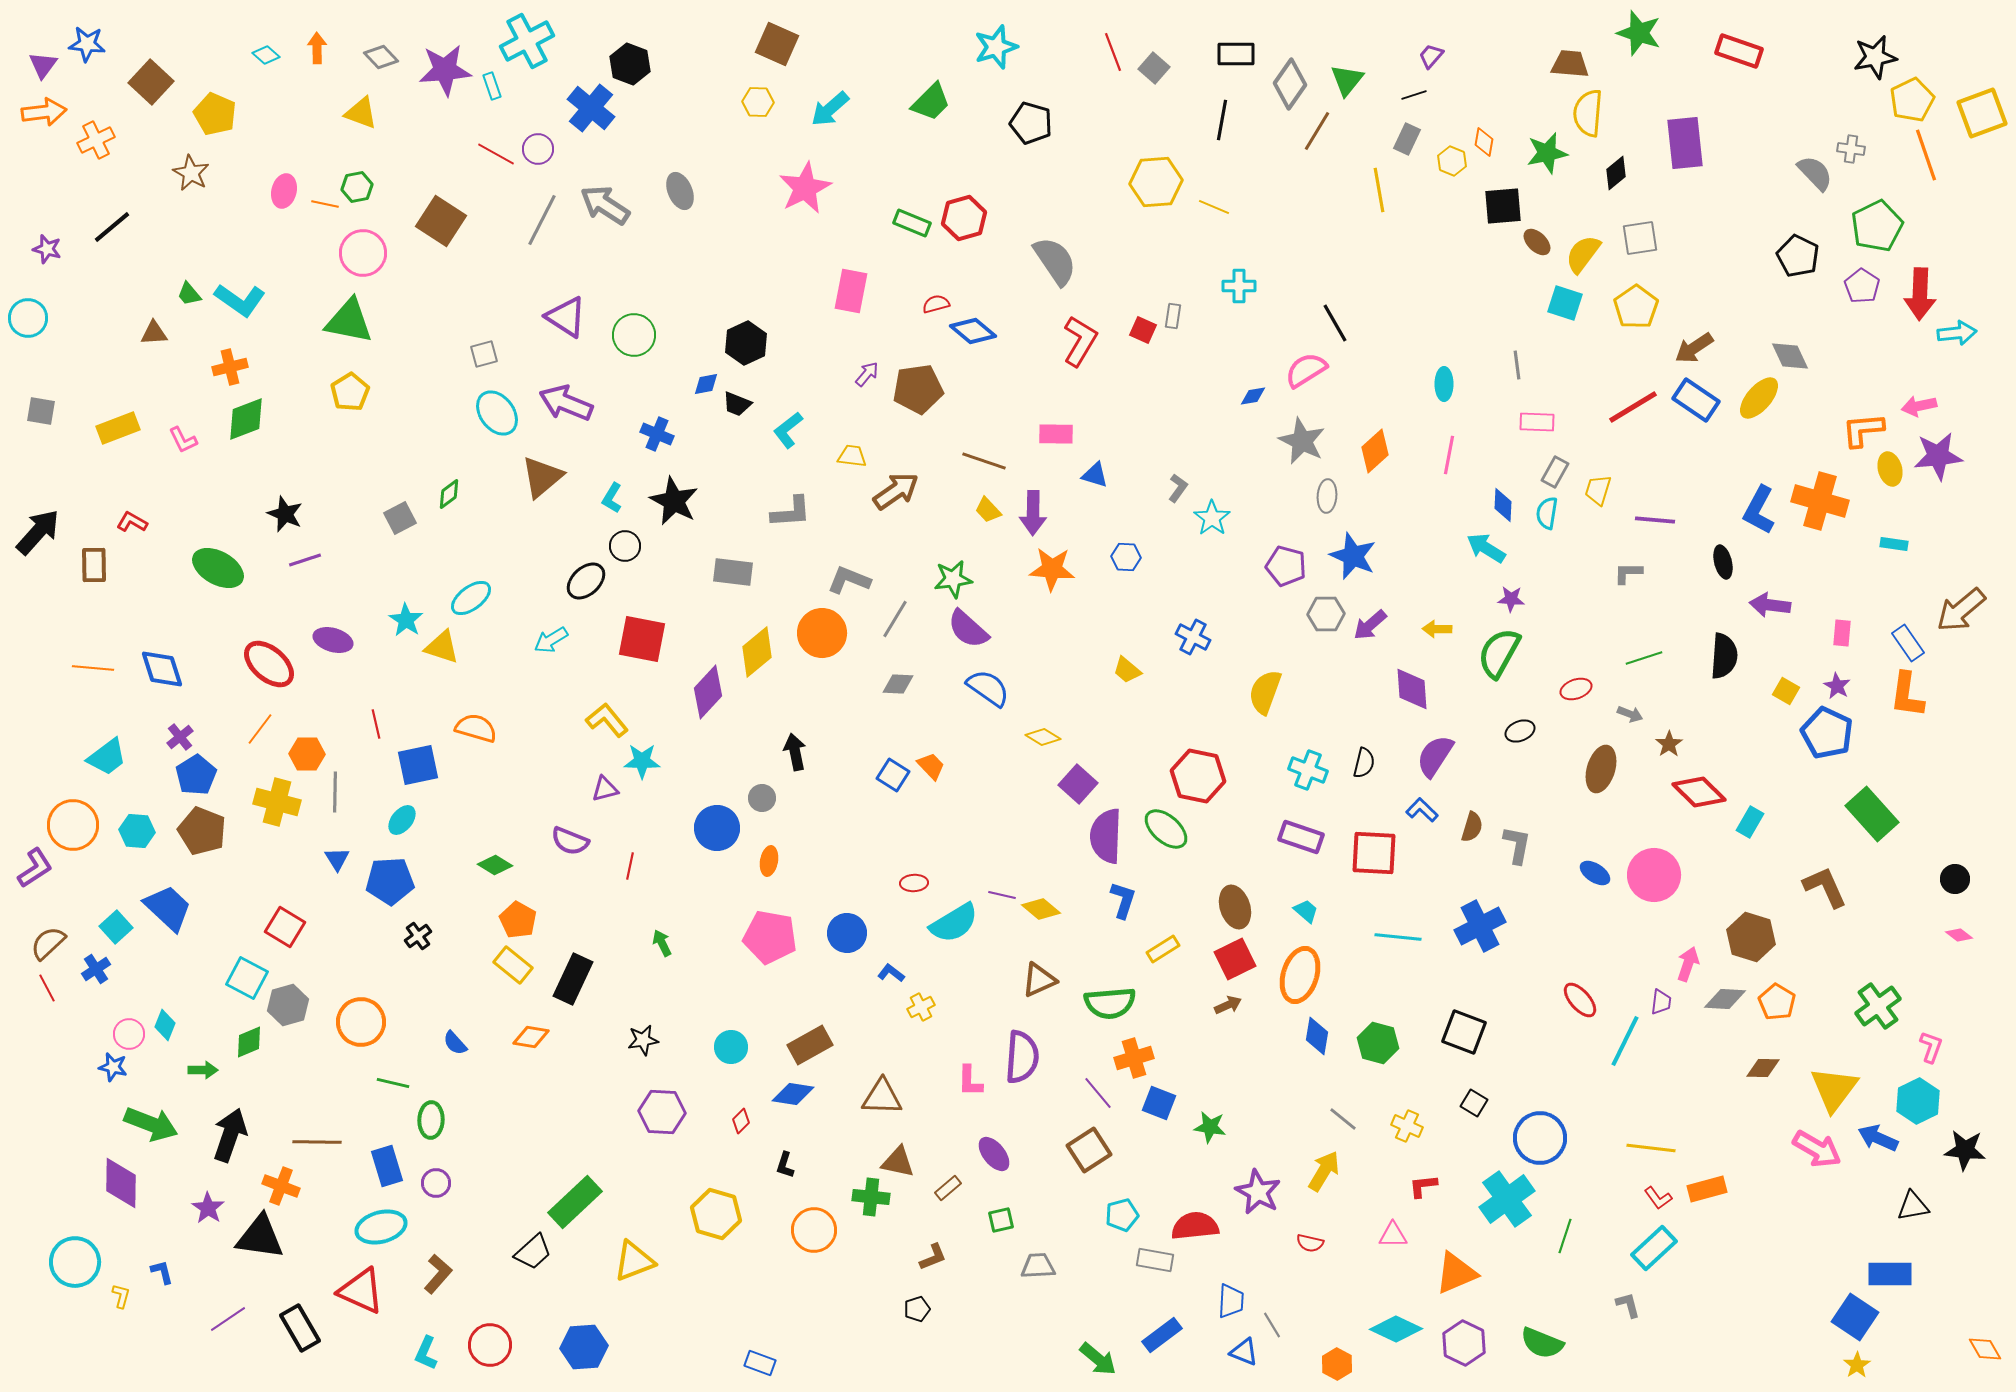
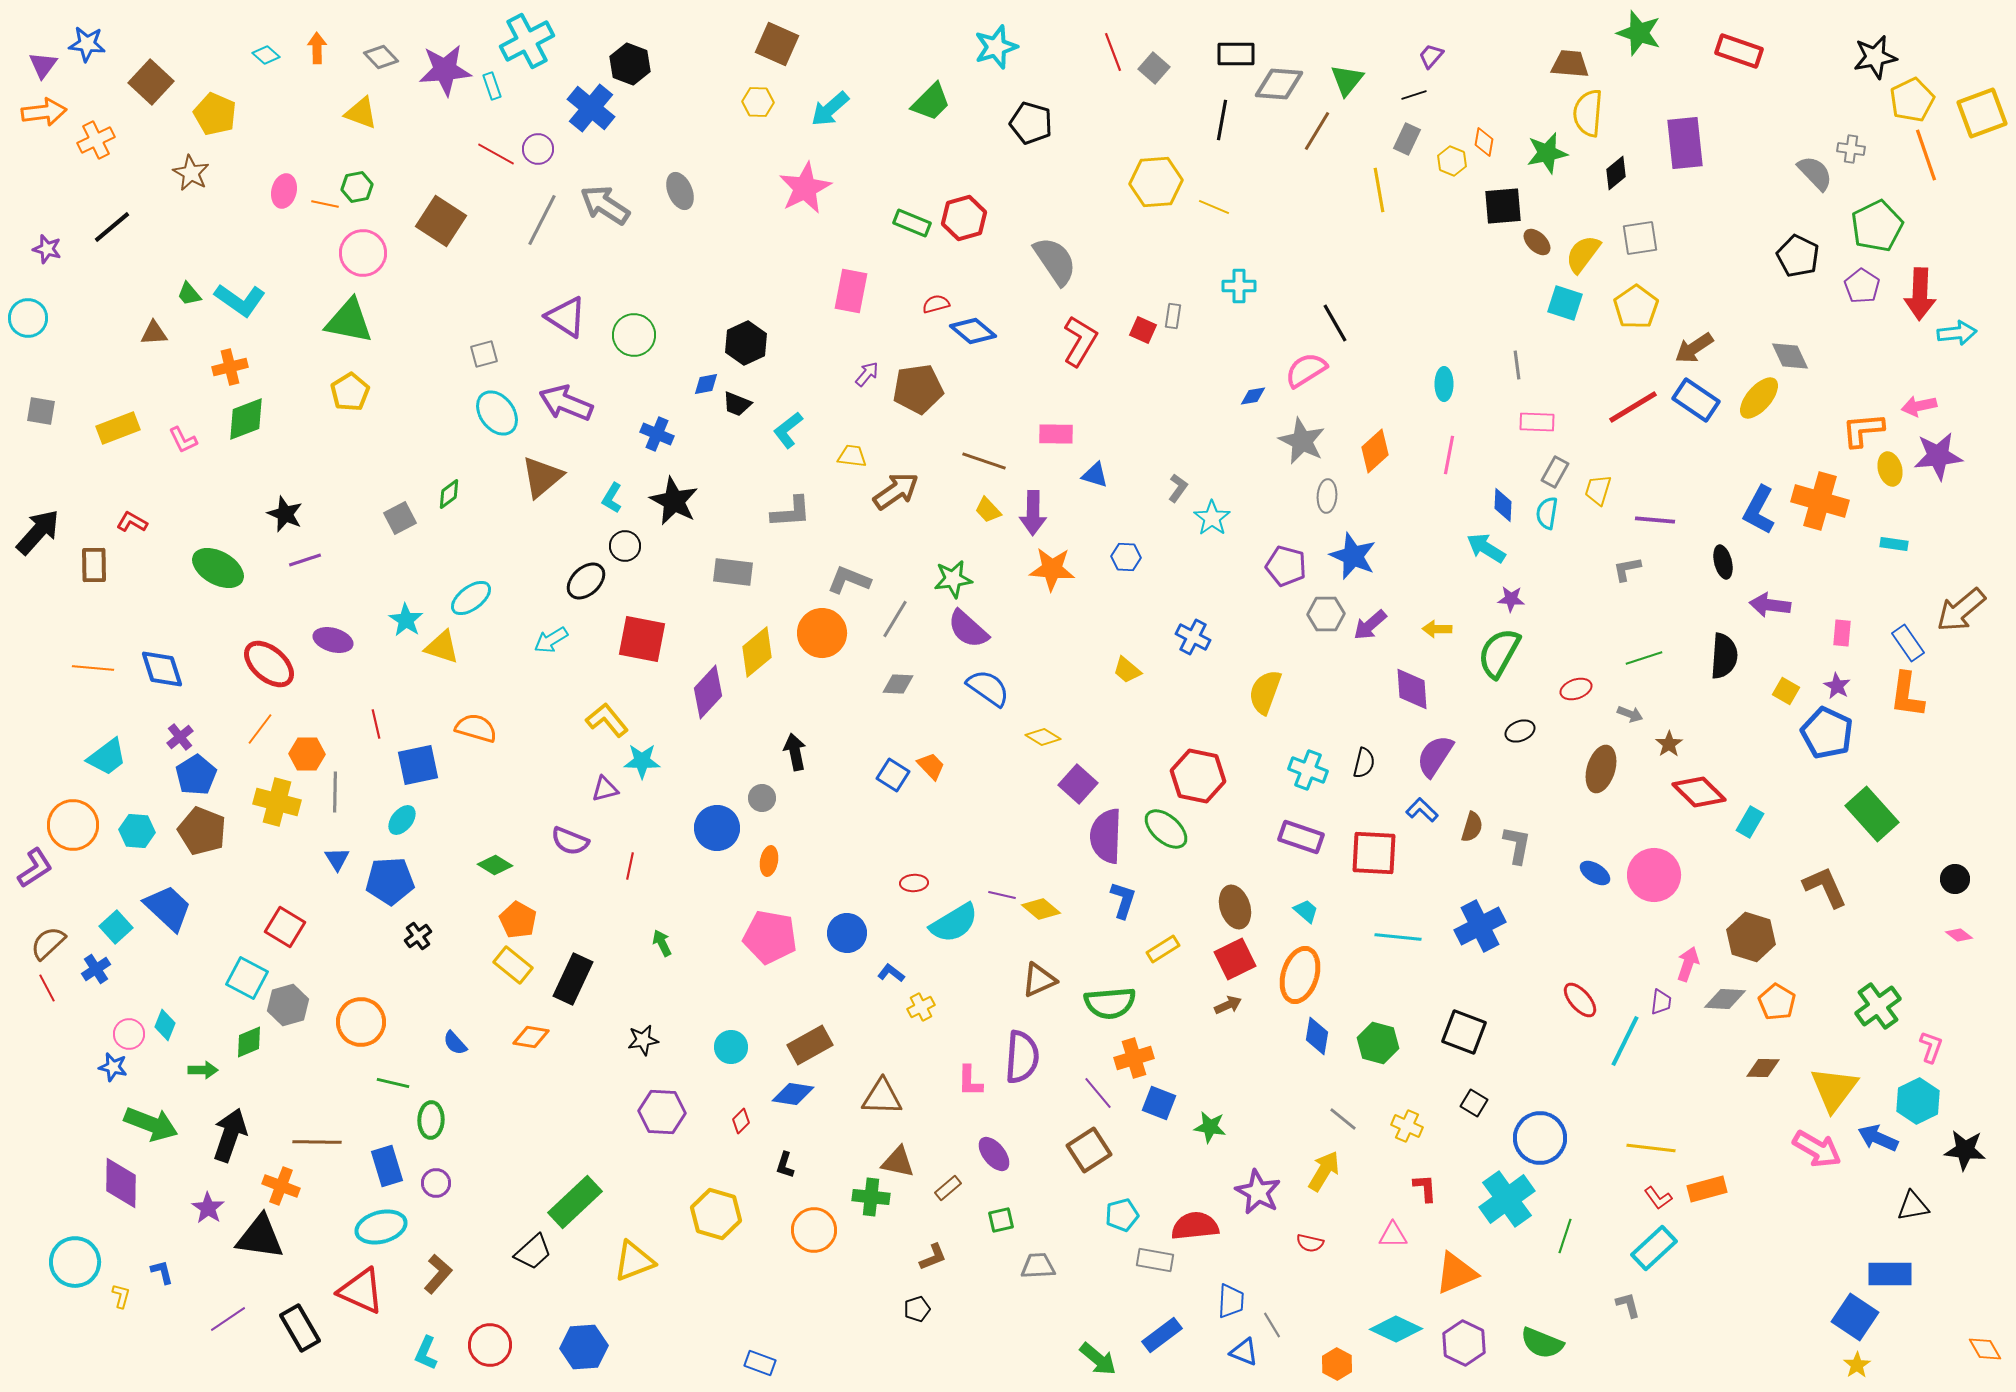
gray diamond at (1290, 84): moved 11 px left; rotated 60 degrees clockwise
gray L-shape at (1628, 573): moved 1 px left, 4 px up; rotated 12 degrees counterclockwise
red L-shape at (1423, 1186): moved 2 px right, 2 px down; rotated 92 degrees clockwise
